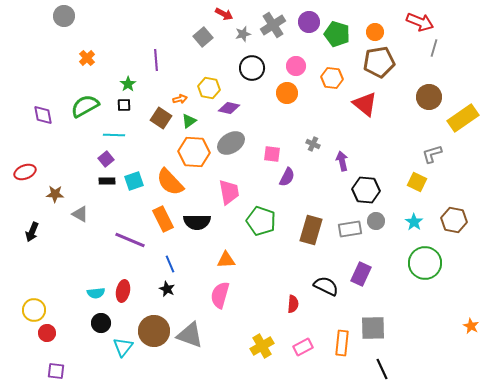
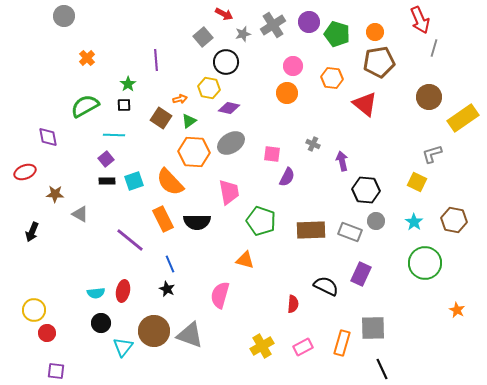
red arrow at (420, 22): moved 2 px up; rotated 44 degrees clockwise
pink circle at (296, 66): moved 3 px left
black circle at (252, 68): moved 26 px left, 6 px up
purple diamond at (43, 115): moved 5 px right, 22 px down
gray rectangle at (350, 229): moved 3 px down; rotated 30 degrees clockwise
brown rectangle at (311, 230): rotated 72 degrees clockwise
purple line at (130, 240): rotated 16 degrees clockwise
orange triangle at (226, 260): moved 19 px right; rotated 18 degrees clockwise
orange star at (471, 326): moved 14 px left, 16 px up
orange rectangle at (342, 343): rotated 10 degrees clockwise
